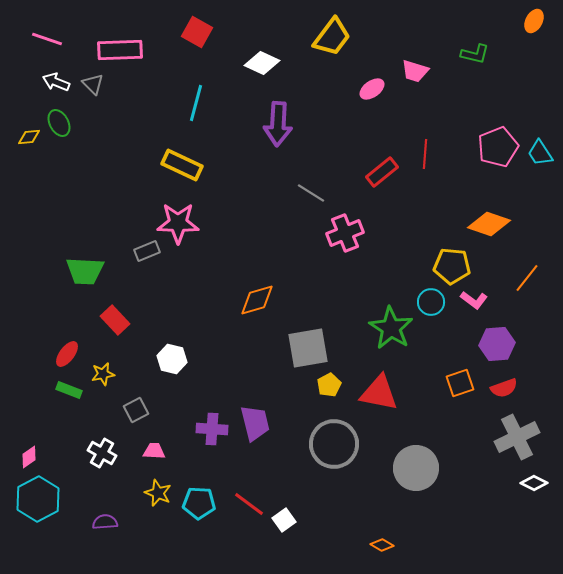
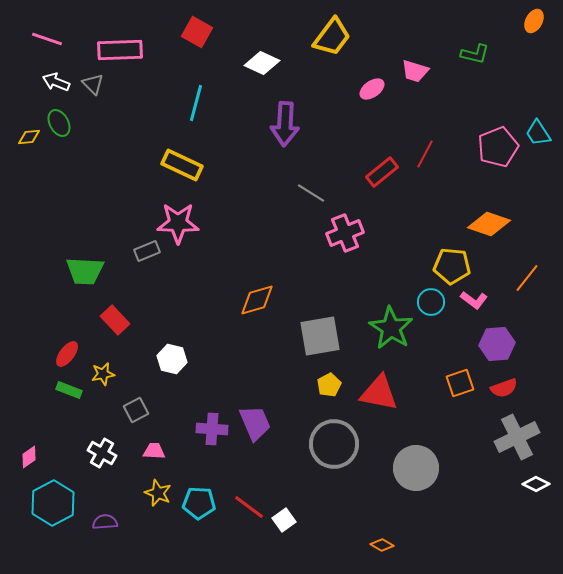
purple arrow at (278, 124): moved 7 px right
cyan trapezoid at (540, 153): moved 2 px left, 20 px up
red line at (425, 154): rotated 24 degrees clockwise
gray square at (308, 348): moved 12 px right, 12 px up
purple trapezoid at (255, 423): rotated 9 degrees counterclockwise
white diamond at (534, 483): moved 2 px right, 1 px down
cyan hexagon at (38, 499): moved 15 px right, 4 px down
red line at (249, 504): moved 3 px down
